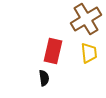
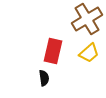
brown cross: moved 1 px right
yellow trapezoid: rotated 55 degrees clockwise
